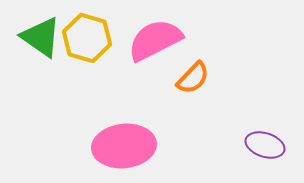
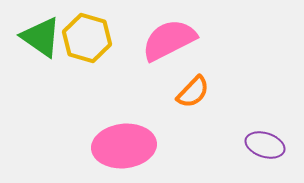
pink semicircle: moved 14 px right
orange semicircle: moved 14 px down
